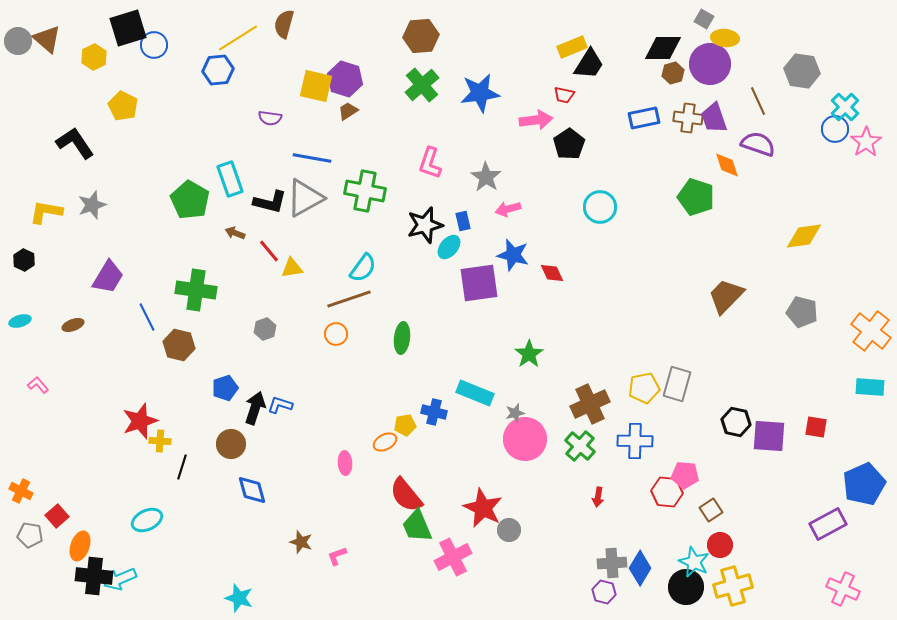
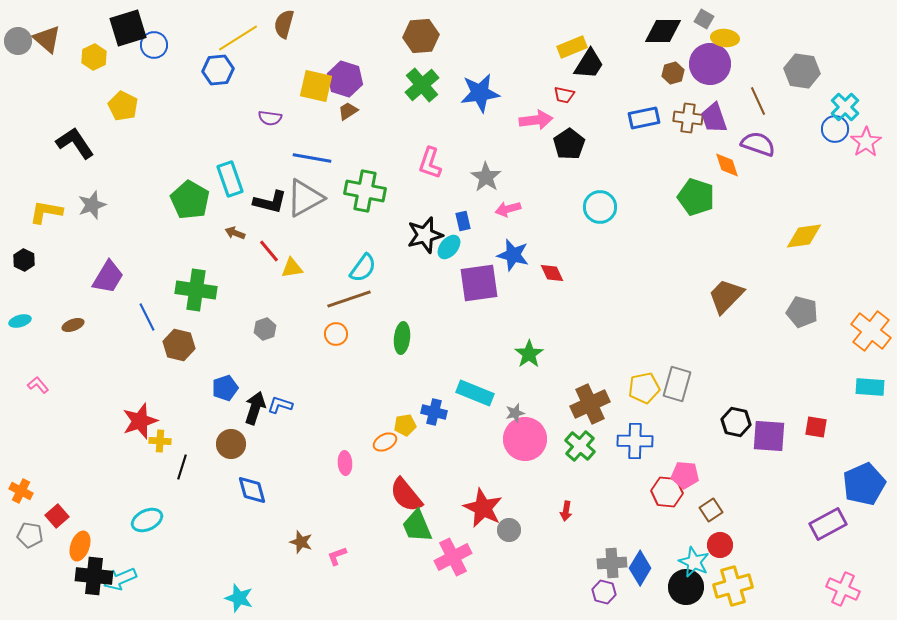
black diamond at (663, 48): moved 17 px up
black star at (425, 225): moved 10 px down
red arrow at (598, 497): moved 32 px left, 14 px down
